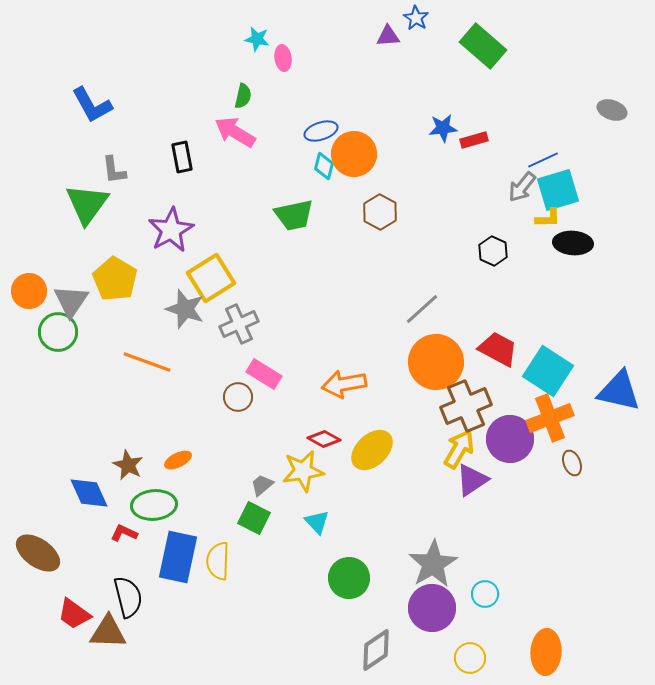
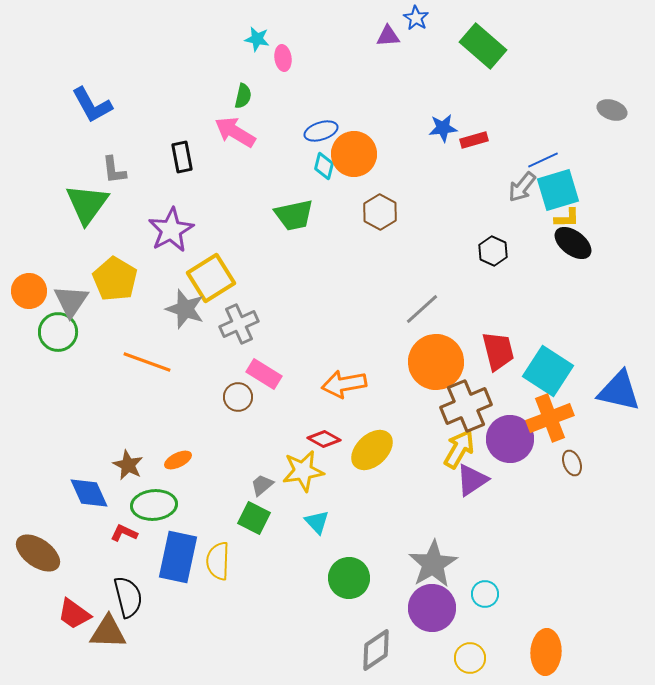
yellow L-shape at (548, 218): moved 19 px right
black ellipse at (573, 243): rotated 33 degrees clockwise
red trapezoid at (498, 349): moved 2 px down; rotated 48 degrees clockwise
